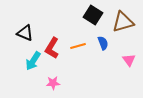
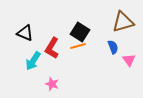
black square: moved 13 px left, 17 px down
blue semicircle: moved 10 px right, 4 px down
pink star: moved 1 px left, 1 px down; rotated 24 degrees clockwise
